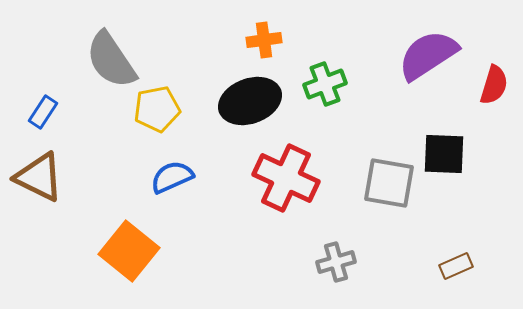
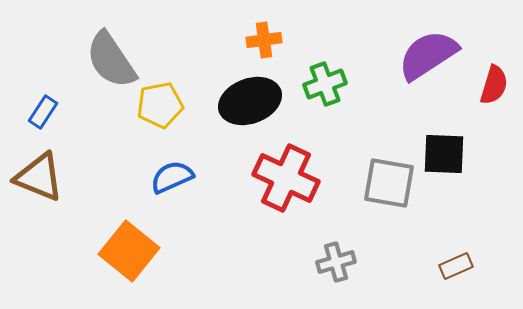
yellow pentagon: moved 3 px right, 4 px up
brown triangle: rotated 4 degrees counterclockwise
